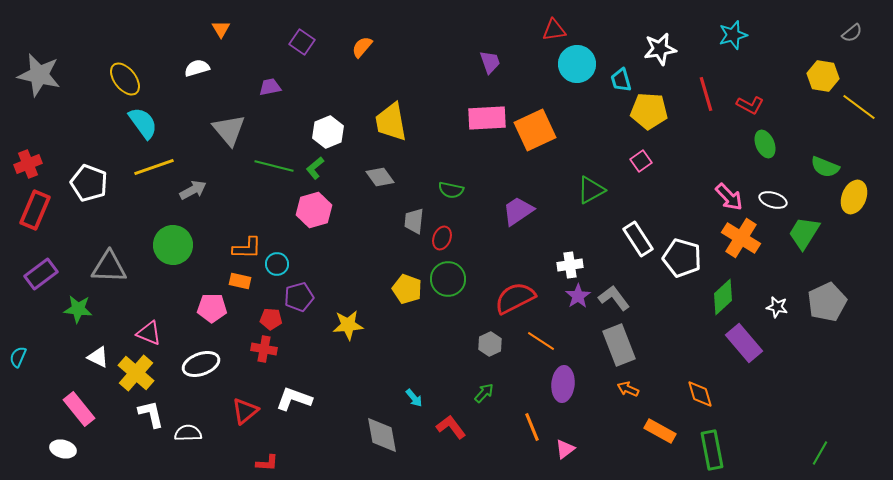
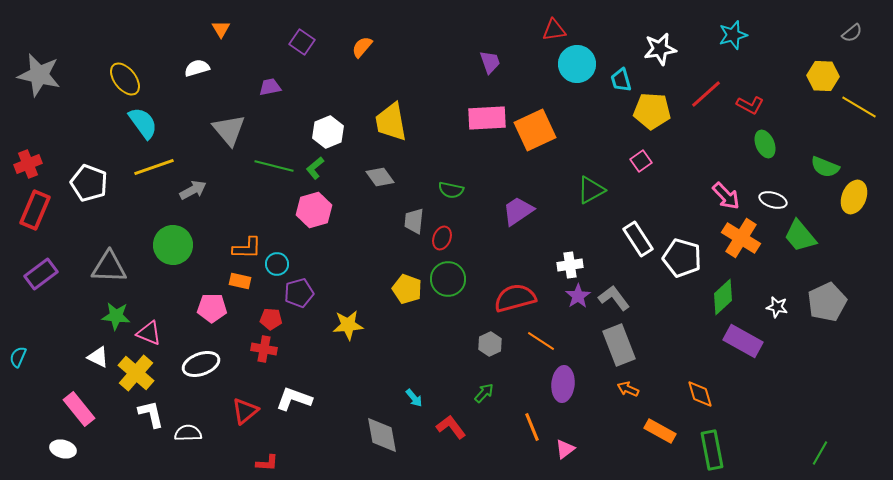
yellow hexagon at (823, 76): rotated 8 degrees counterclockwise
red line at (706, 94): rotated 64 degrees clockwise
yellow line at (859, 107): rotated 6 degrees counterclockwise
yellow pentagon at (649, 111): moved 3 px right
pink arrow at (729, 197): moved 3 px left, 1 px up
green trapezoid at (804, 233): moved 4 px left, 3 px down; rotated 72 degrees counterclockwise
purple pentagon at (299, 297): moved 4 px up
red semicircle at (515, 298): rotated 12 degrees clockwise
green star at (78, 309): moved 38 px right, 7 px down
purple rectangle at (744, 343): moved 1 px left, 2 px up; rotated 21 degrees counterclockwise
